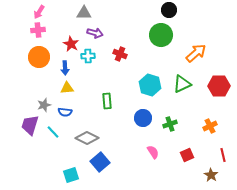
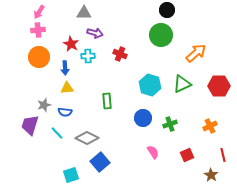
black circle: moved 2 px left
cyan line: moved 4 px right, 1 px down
